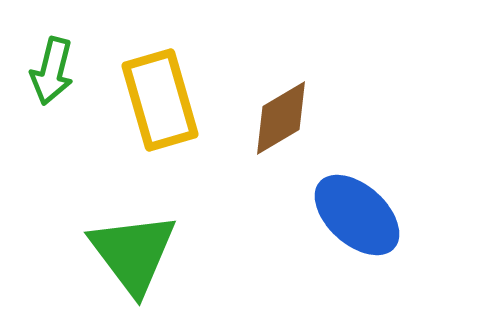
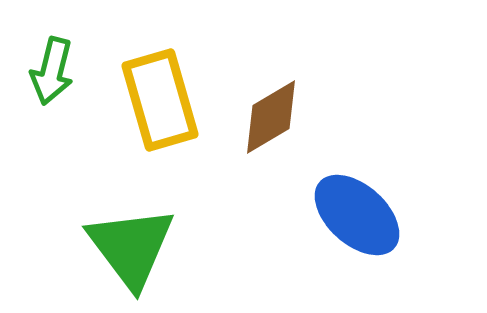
brown diamond: moved 10 px left, 1 px up
green triangle: moved 2 px left, 6 px up
